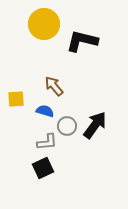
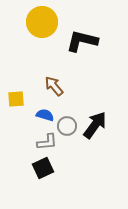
yellow circle: moved 2 px left, 2 px up
blue semicircle: moved 4 px down
